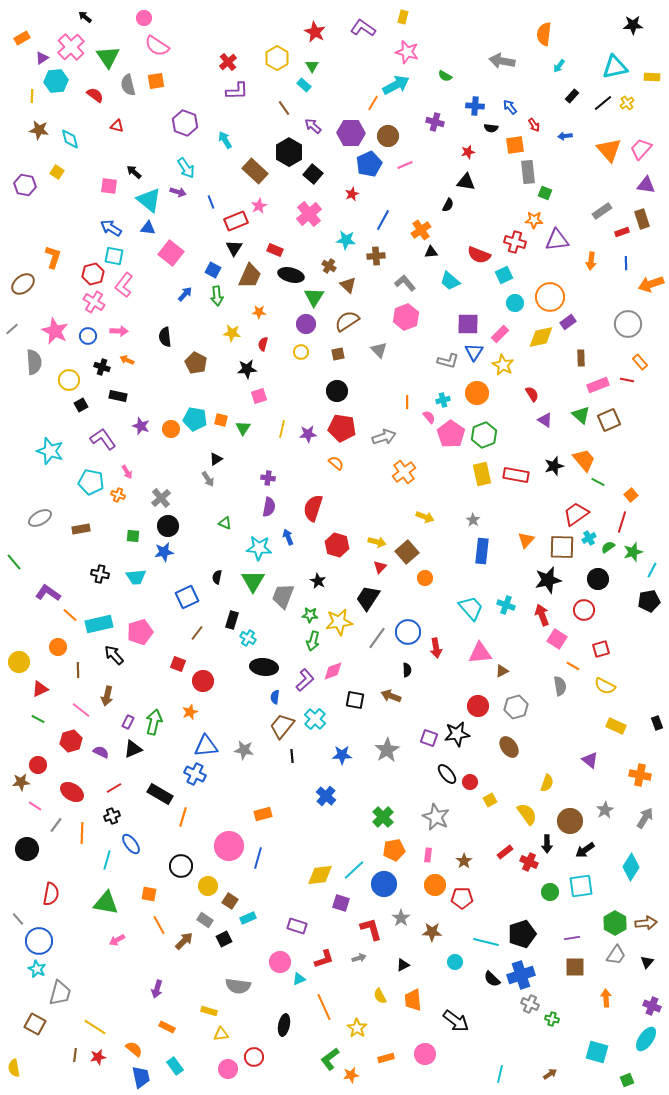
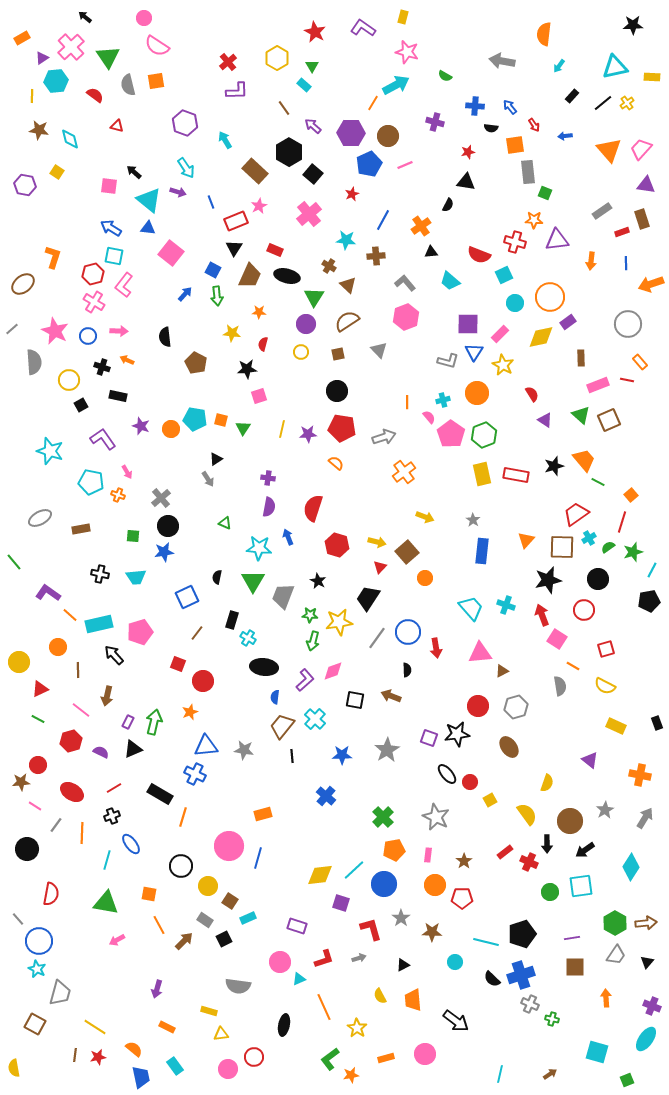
orange cross at (421, 230): moved 4 px up
black ellipse at (291, 275): moved 4 px left, 1 px down
red square at (601, 649): moved 5 px right
